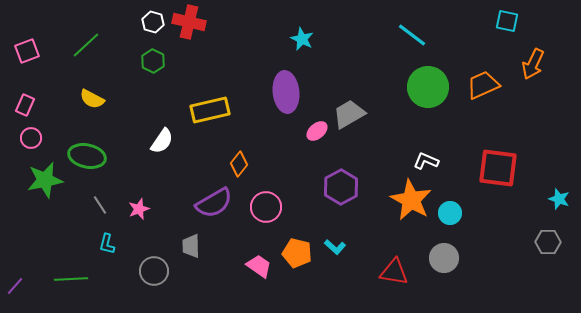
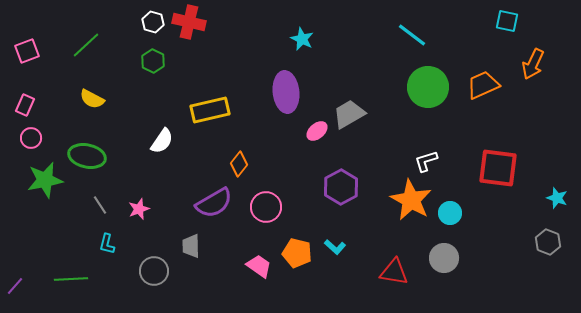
white L-shape at (426, 161): rotated 40 degrees counterclockwise
cyan star at (559, 199): moved 2 px left, 1 px up
gray hexagon at (548, 242): rotated 20 degrees clockwise
